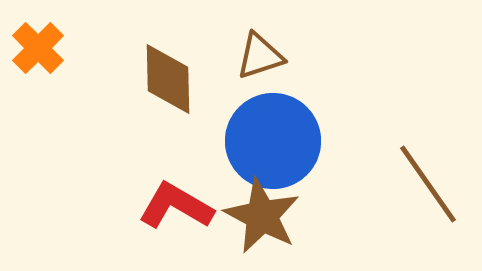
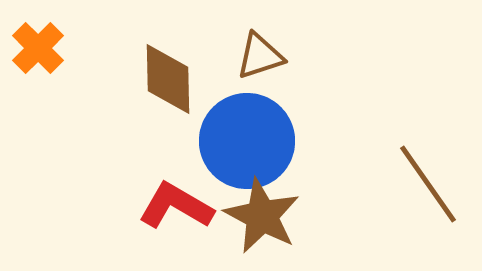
blue circle: moved 26 px left
